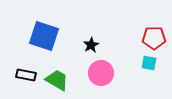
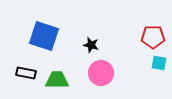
red pentagon: moved 1 px left, 1 px up
black star: rotated 28 degrees counterclockwise
cyan square: moved 10 px right
black rectangle: moved 2 px up
green trapezoid: rotated 30 degrees counterclockwise
